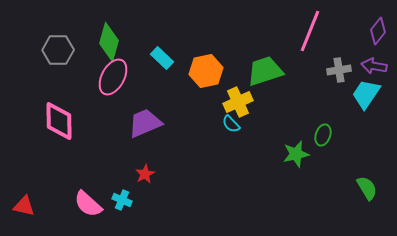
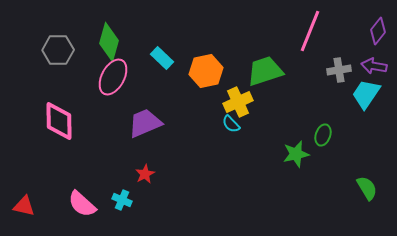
pink semicircle: moved 6 px left
